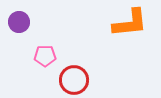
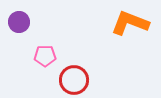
orange L-shape: rotated 153 degrees counterclockwise
